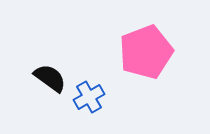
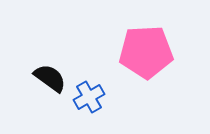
pink pentagon: rotated 18 degrees clockwise
